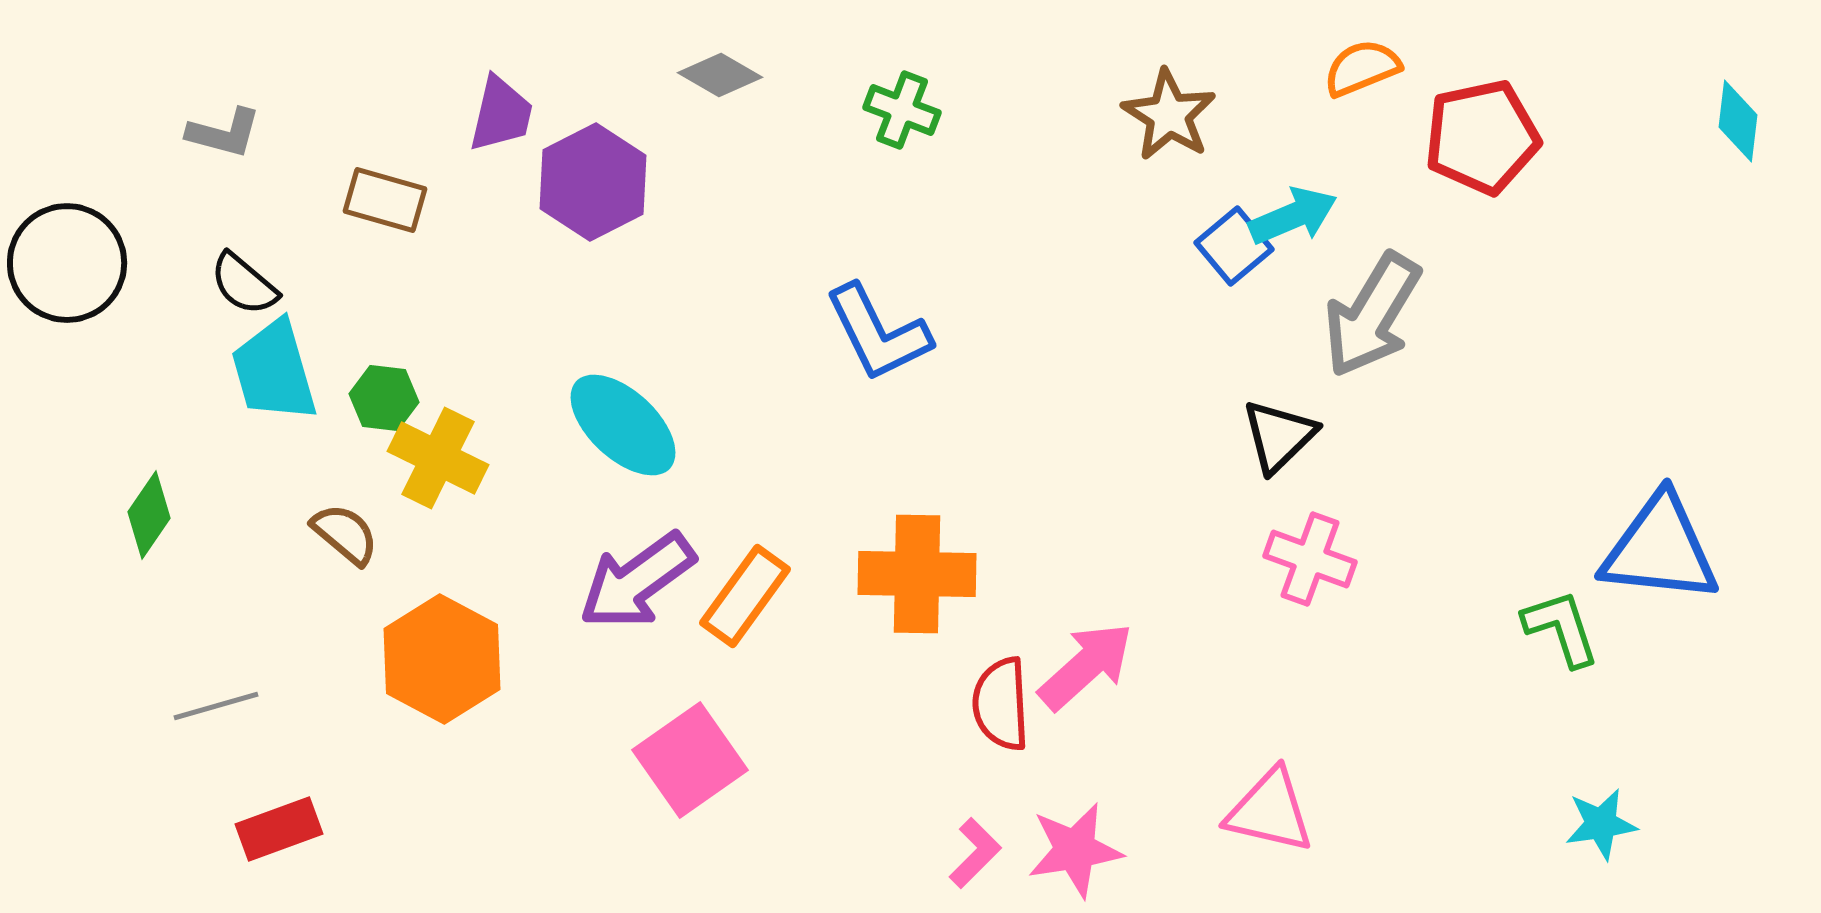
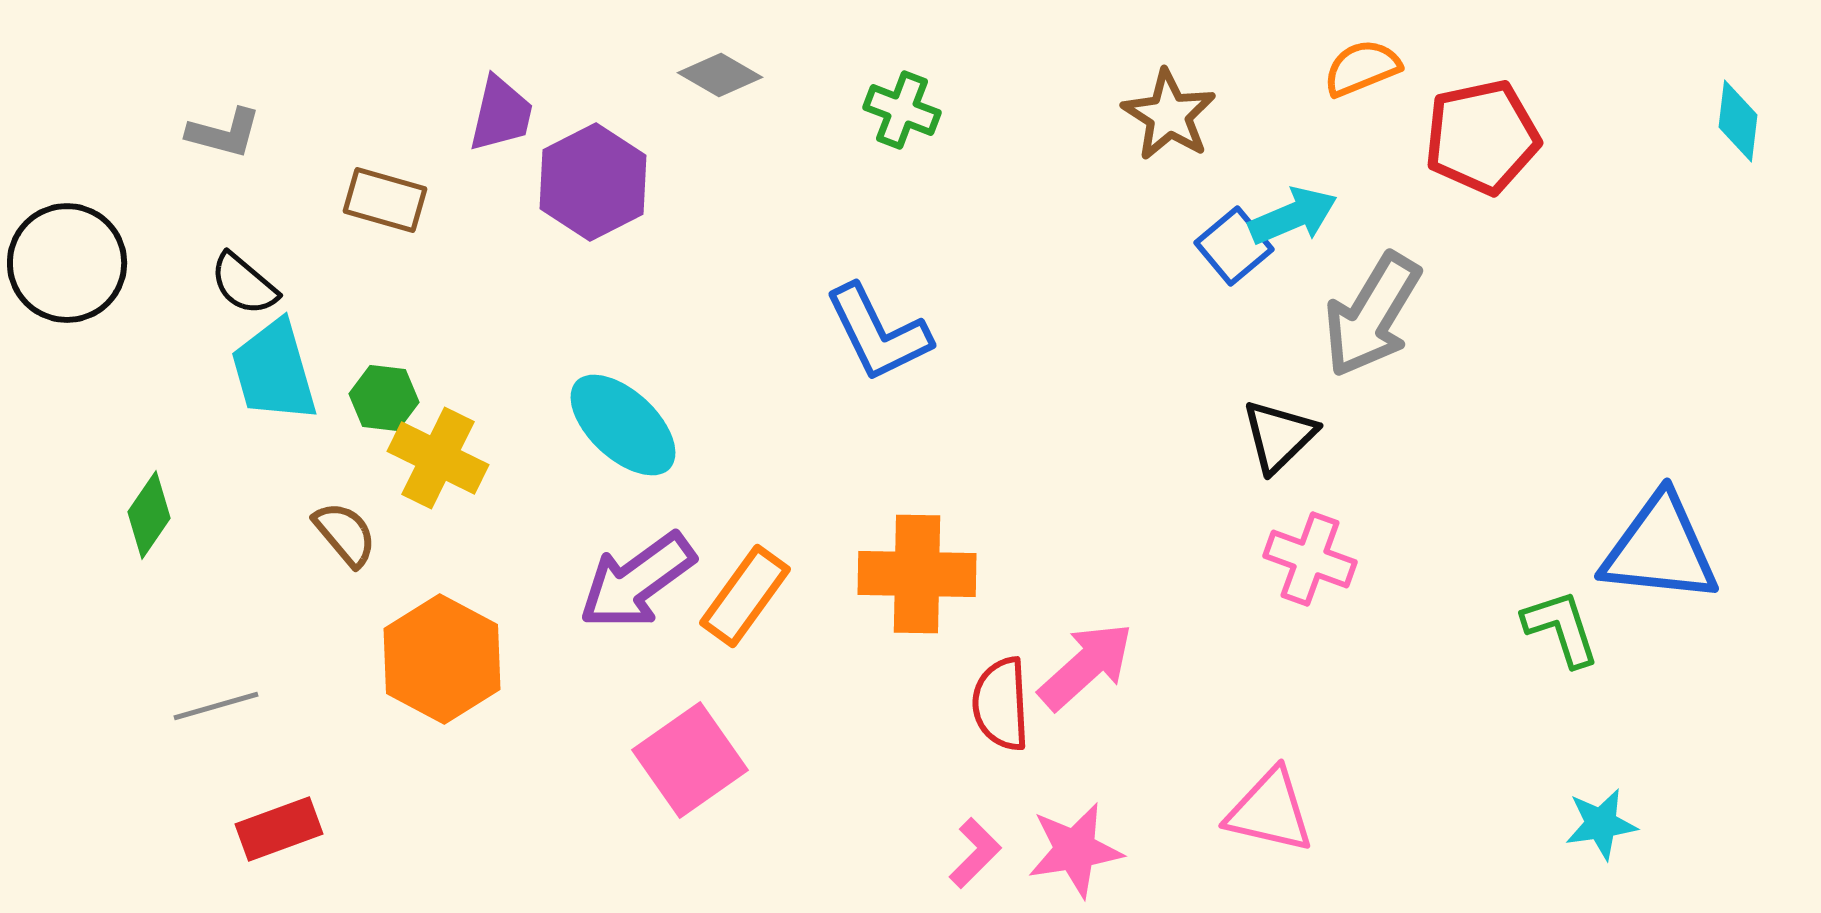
brown semicircle: rotated 10 degrees clockwise
